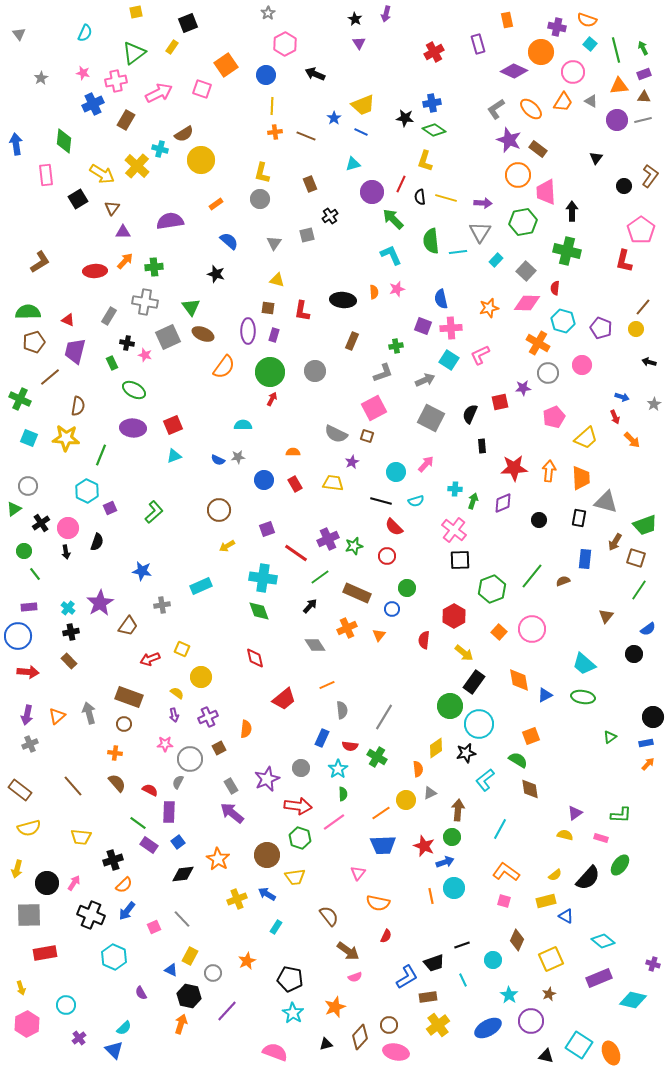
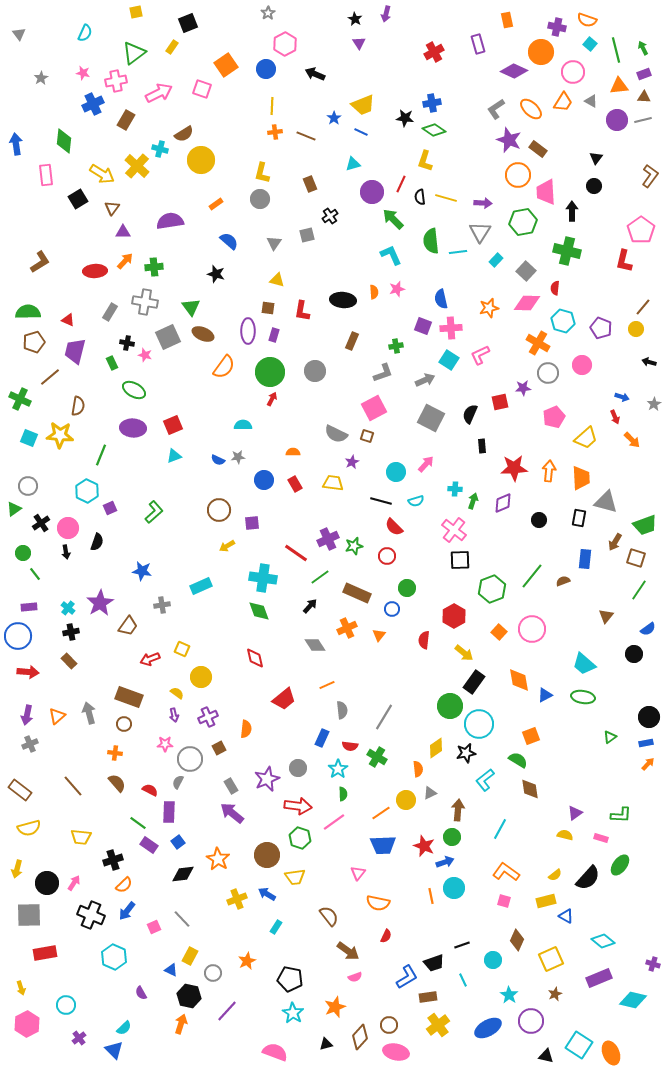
blue circle at (266, 75): moved 6 px up
black circle at (624, 186): moved 30 px left
gray rectangle at (109, 316): moved 1 px right, 4 px up
yellow star at (66, 438): moved 6 px left, 3 px up
purple square at (267, 529): moved 15 px left, 6 px up; rotated 14 degrees clockwise
green circle at (24, 551): moved 1 px left, 2 px down
black circle at (653, 717): moved 4 px left
gray circle at (301, 768): moved 3 px left
brown star at (549, 994): moved 6 px right
